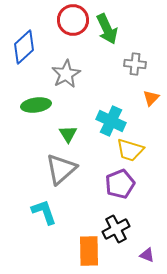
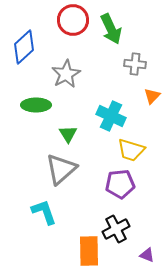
green arrow: moved 4 px right
orange triangle: moved 1 px right, 2 px up
green ellipse: rotated 8 degrees clockwise
cyan cross: moved 5 px up
yellow trapezoid: moved 1 px right
purple pentagon: rotated 16 degrees clockwise
